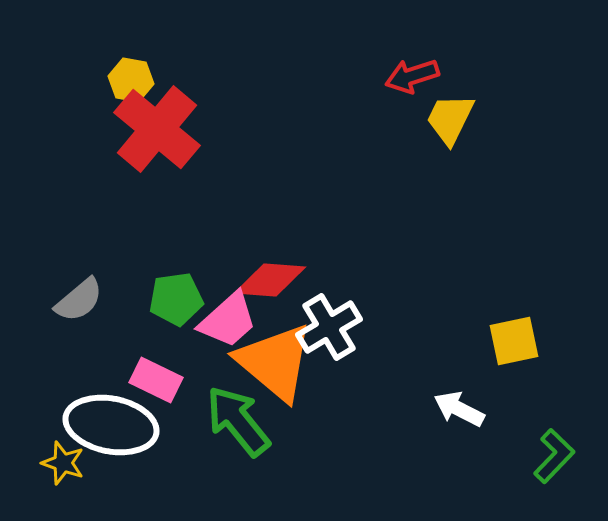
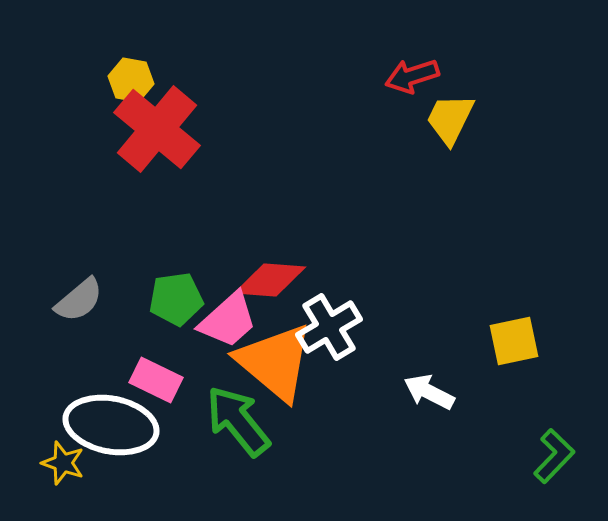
white arrow: moved 30 px left, 17 px up
